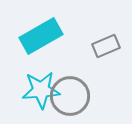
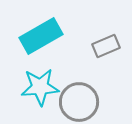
cyan star: moved 1 px left, 3 px up
gray circle: moved 9 px right, 6 px down
